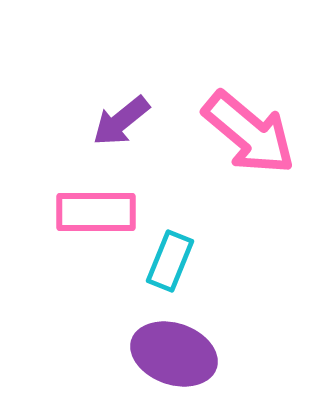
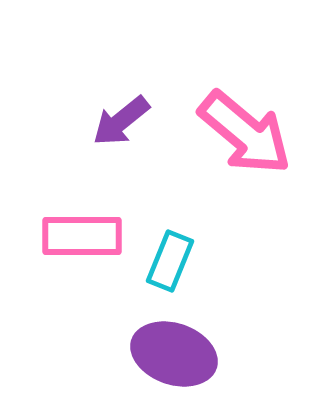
pink arrow: moved 4 px left
pink rectangle: moved 14 px left, 24 px down
